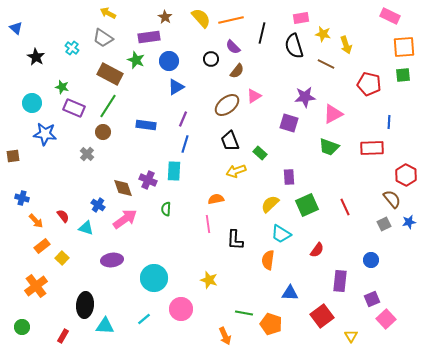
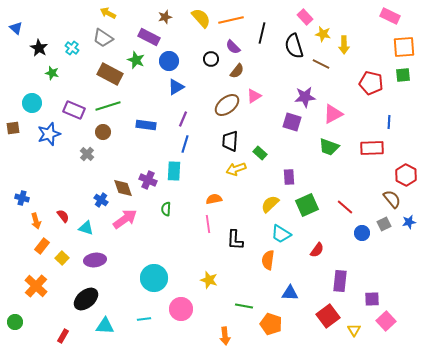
brown star at (165, 17): rotated 24 degrees clockwise
pink rectangle at (301, 18): moved 4 px right, 1 px up; rotated 56 degrees clockwise
purple rectangle at (149, 37): rotated 35 degrees clockwise
yellow arrow at (346, 45): moved 2 px left; rotated 18 degrees clockwise
black star at (36, 57): moved 3 px right, 9 px up
brown line at (326, 64): moved 5 px left
red pentagon at (369, 84): moved 2 px right, 1 px up
green star at (62, 87): moved 10 px left, 14 px up
green line at (108, 106): rotated 40 degrees clockwise
purple rectangle at (74, 108): moved 2 px down
purple square at (289, 123): moved 3 px right, 1 px up
blue star at (45, 134): moved 4 px right; rotated 25 degrees counterclockwise
black trapezoid at (230, 141): rotated 25 degrees clockwise
brown square at (13, 156): moved 28 px up
yellow arrow at (236, 171): moved 2 px up
orange semicircle at (216, 199): moved 2 px left
blue cross at (98, 205): moved 3 px right, 5 px up
red line at (345, 207): rotated 24 degrees counterclockwise
orange arrow at (36, 221): rotated 28 degrees clockwise
orange rectangle at (42, 246): rotated 14 degrees counterclockwise
purple ellipse at (112, 260): moved 17 px left
blue circle at (371, 260): moved 9 px left, 27 px up
orange cross at (36, 286): rotated 10 degrees counterclockwise
purple square at (372, 299): rotated 21 degrees clockwise
black ellipse at (85, 305): moved 1 px right, 6 px up; rotated 45 degrees clockwise
green line at (244, 313): moved 7 px up
red square at (322, 316): moved 6 px right
cyan line at (144, 319): rotated 32 degrees clockwise
pink square at (386, 319): moved 2 px down
green circle at (22, 327): moved 7 px left, 5 px up
orange arrow at (225, 336): rotated 18 degrees clockwise
yellow triangle at (351, 336): moved 3 px right, 6 px up
